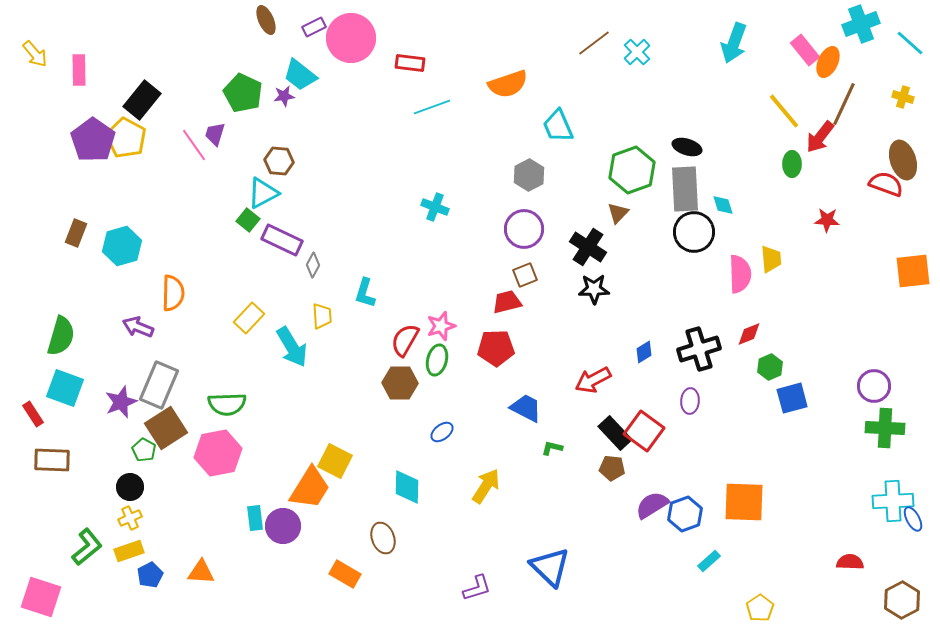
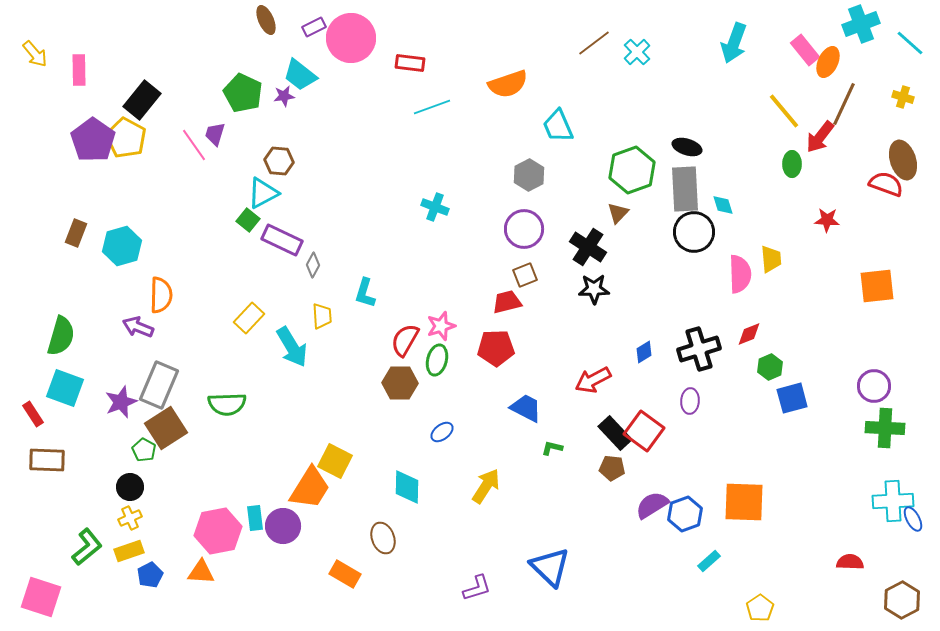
orange square at (913, 271): moved 36 px left, 15 px down
orange semicircle at (173, 293): moved 12 px left, 2 px down
pink hexagon at (218, 453): moved 78 px down
brown rectangle at (52, 460): moved 5 px left
